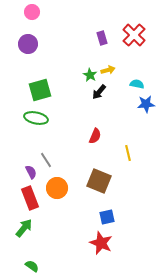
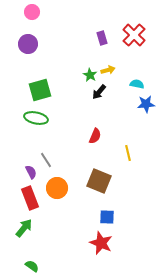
blue square: rotated 14 degrees clockwise
